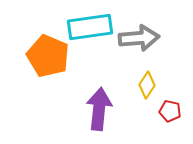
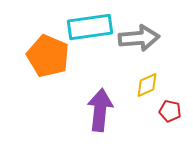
yellow diamond: rotated 32 degrees clockwise
purple arrow: moved 1 px right, 1 px down
